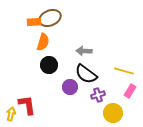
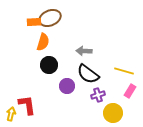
black semicircle: moved 2 px right
purple circle: moved 3 px left, 1 px up
